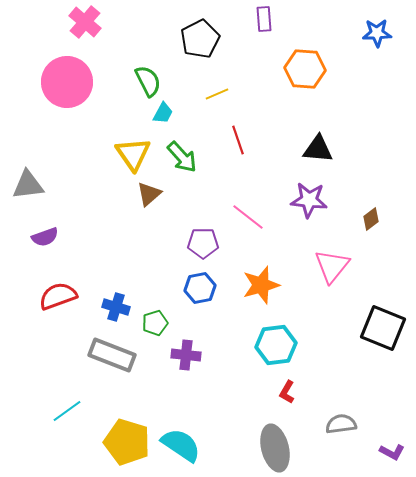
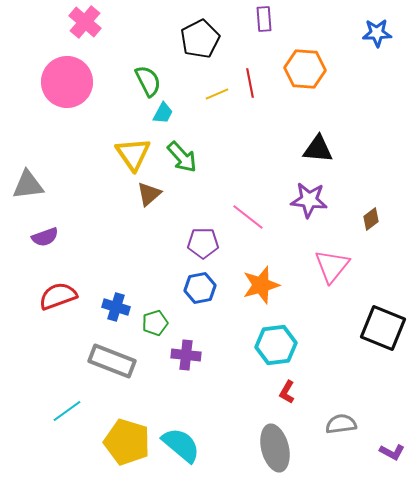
red line: moved 12 px right, 57 px up; rotated 8 degrees clockwise
gray rectangle: moved 6 px down
cyan semicircle: rotated 6 degrees clockwise
